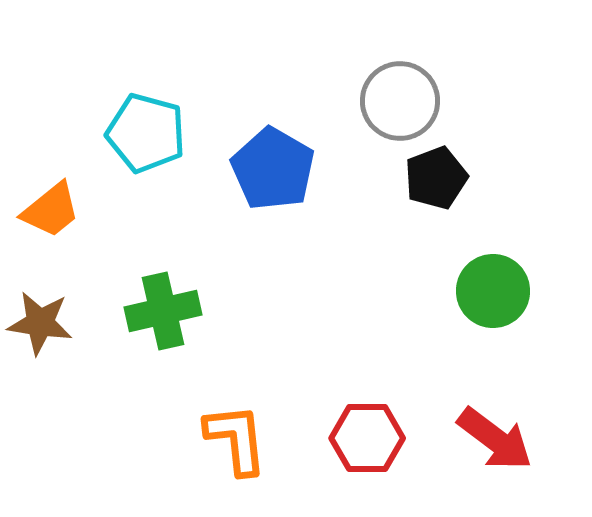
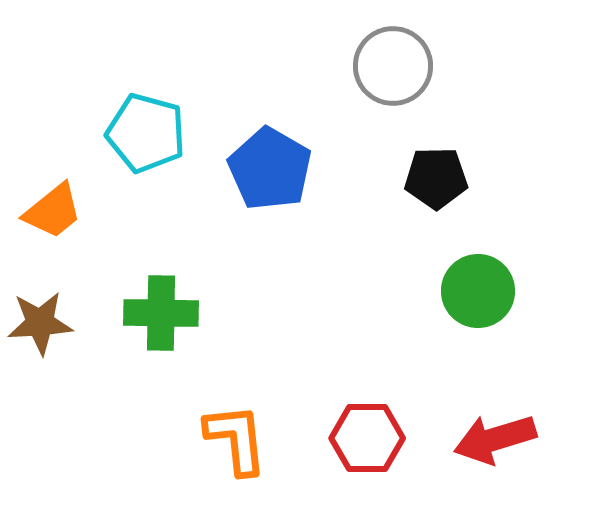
gray circle: moved 7 px left, 35 px up
blue pentagon: moved 3 px left
black pentagon: rotated 20 degrees clockwise
orange trapezoid: moved 2 px right, 1 px down
green circle: moved 15 px left
green cross: moved 2 px left, 2 px down; rotated 14 degrees clockwise
brown star: rotated 12 degrees counterclockwise
red arrow: rotated 126 degrees clockwise
